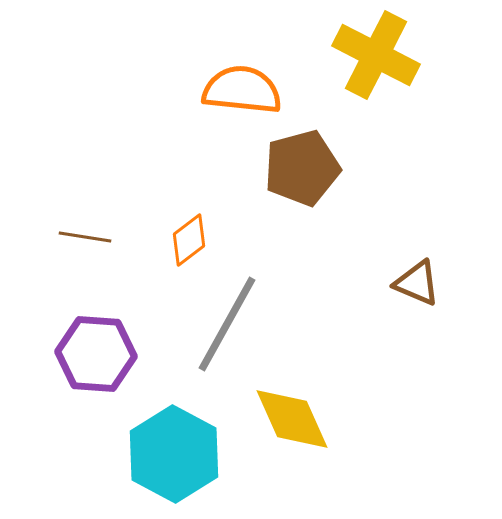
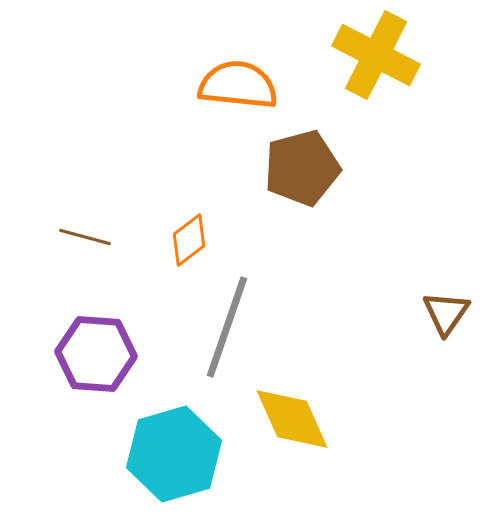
orange semicircle: moved 4 px left, 5 px up
brown line: rotated 6 degrees clockwise
brown triangle: moved 29 px right, 30 px down; rotated 42 degrees clockwise
gray line: moved 3 px down; rotated 10 degrees counterclockwise
cyan hexagon: rotated 16 degrees clockwise
